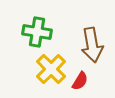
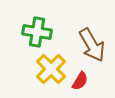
brown arrow: rotated 20 degrees counterclockwise
